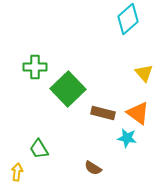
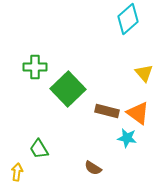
brown rectangle: moved 4 px right, 2 px up
